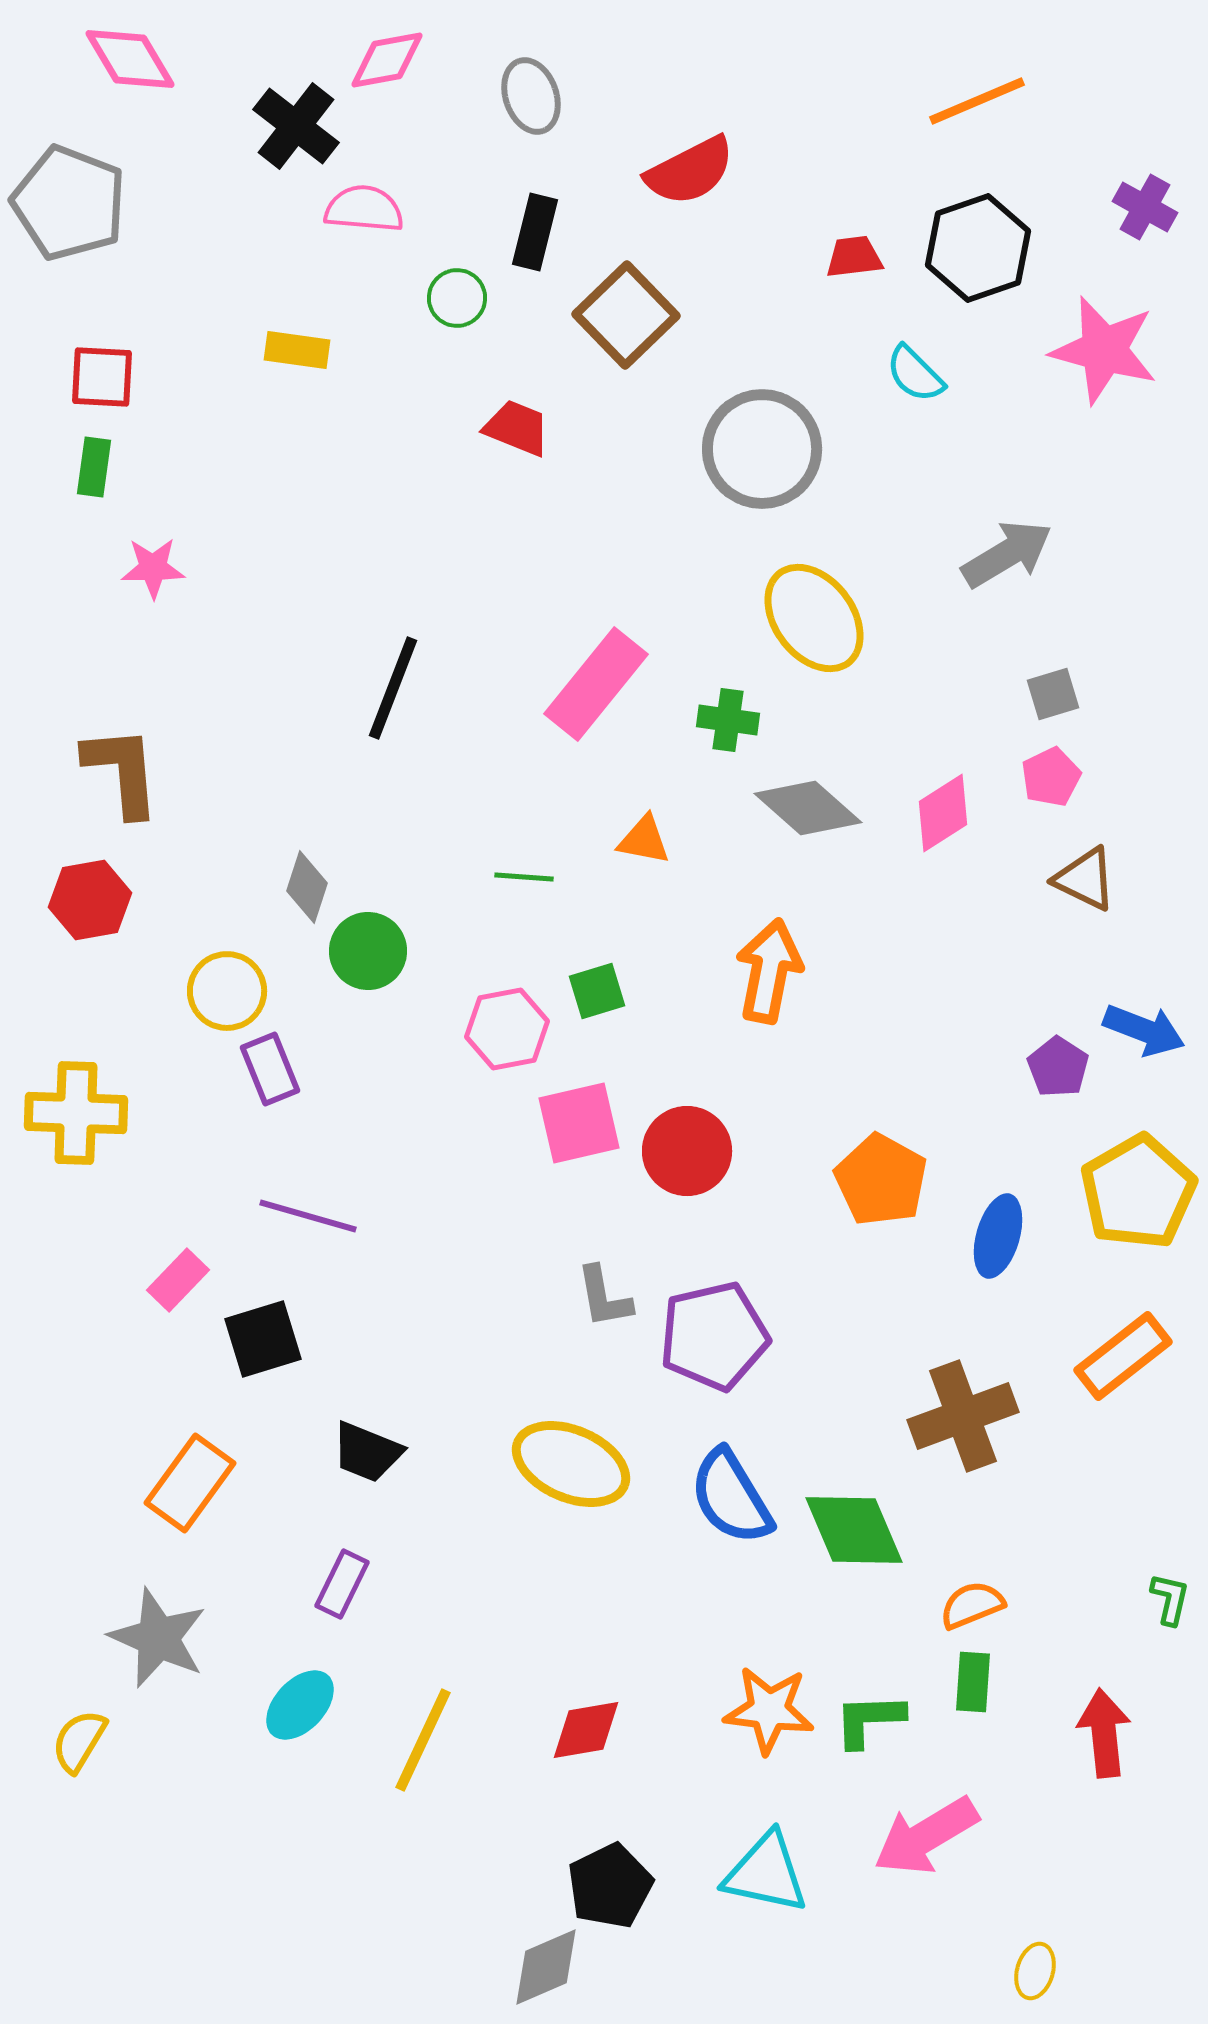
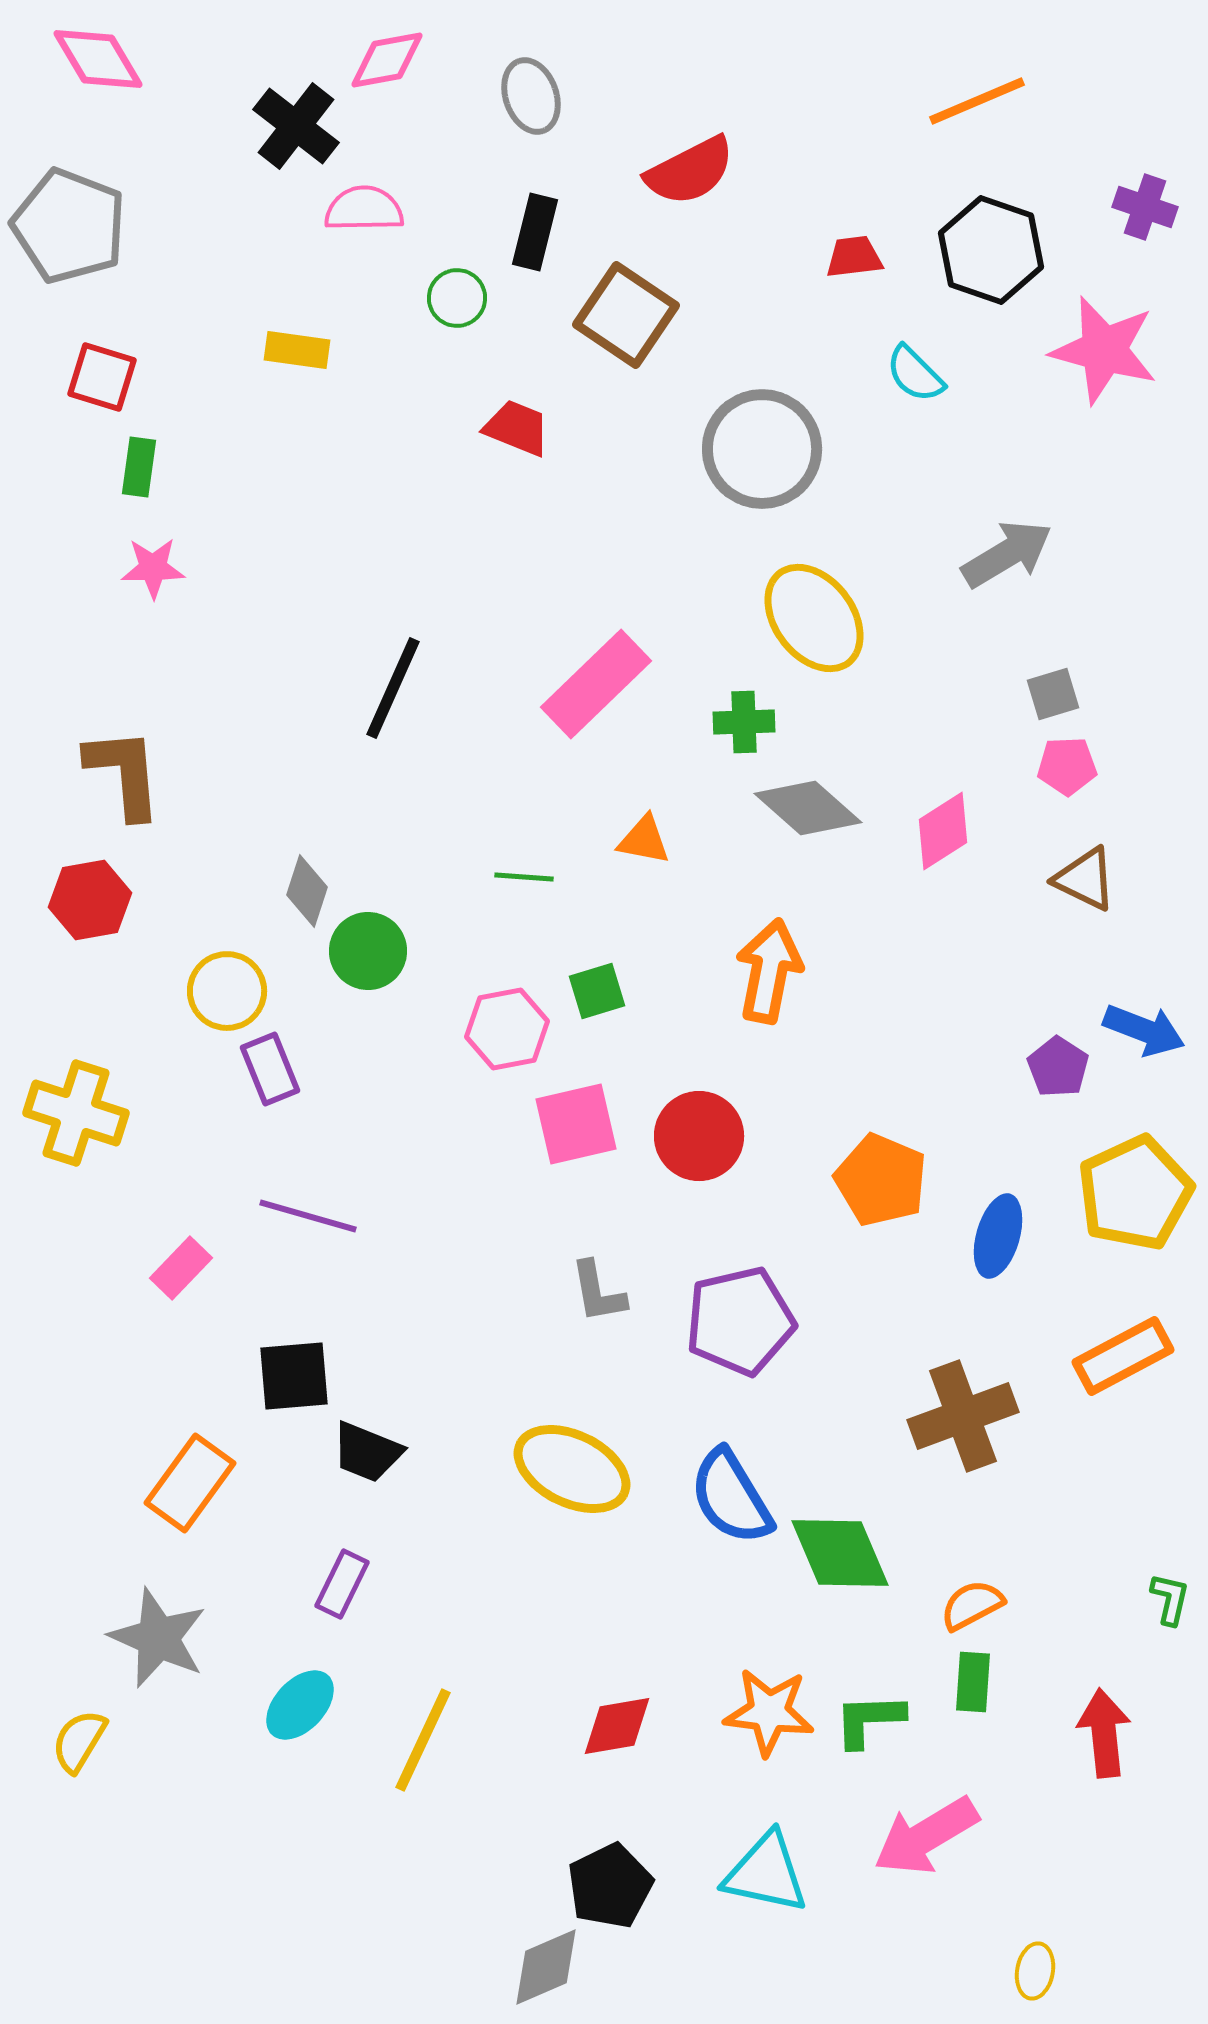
pink diamond at (130, 59): moved 32 px left
gray pentagon at (69, 203): moved 23 px down
purple cross at (1145, 207): rotated 10 degrees counterclockwise
pink semicircle at (364, 209): rotated 6 degrees counterclockwise
black hexagon at (978, 248): moved 13 px right, 2 px down; rotated 22 degrees counterclockwise
brown square at (626, 315): rotated 12 degrees counterclockwise
red square at (102, 377): rotated 14 degrees clockwise
green rectangle at (94, 467): moved 45 px right
pink rectangle at (596, 684): rotated 7 degrees clockwise
black line at (393, 688): rotated 3 degrees clockwise
green cross at (728, 720): moved 16 px right, 2 px down; rotated 10 degrees counterclockwise
brown L-shape at (122, 771): moved 2 px right, 2 px down
pink pentagon at (1051, 777): moved 16 px right, 11 px up; rotated 24 degrees clockwise
pink diamond at (943, 813): moved 18 px down
gray diamond at (307, 887): moved 4 px down
yellow cross at (76, 1113): rotated 16 degrees clockwise
pink square at (579, 1123): moved 3 px left, 1 px down
red circle at (687, 1151): moved 12 px right, 15 px up
orange pentagon at (881, 1180): rotated 6 degrees counterclockwise
yellow pentagon at (1138, 1192): moved 3 px left, 1 px down; rotated 5 degrees clockwise
pink rectangle at (178, 1280): moved 3 px right, 12 px up
gray L-shape at (604, 1297): moved 6 px left, 5 px up
purple pentagon at (714, 1336): moved 26 px right, 15 px up
black square at (263, 1339): moved 31 px right, 37 px down; rotated 12 degrees clockwise
orange rectangle at (1123, 1356): rotated 10 degrees clockwise
yellow ellipse at (571, 1464): moved 1 px right, 5 px down; rotated 3 degrees clockwise
green diamond at (854, 1530): moved 14 px left, 23 px down
orange semicircle at (972, 1605): rotated 6 degrees counterclockwise
orange star at (769, 1710): moved 2 px down
red diamond at (586, 1730): moved 31 px right, 4 px up
yellow ellipse at (1035, 1971): rotated 6 degrees counterclockwise
